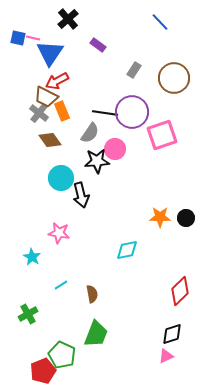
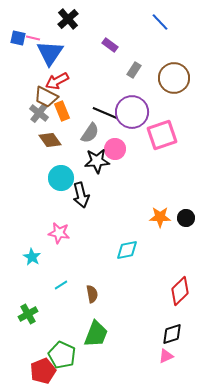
purple rectangle: moved 12 px right
black line: rotated 15 degrees clockwise
